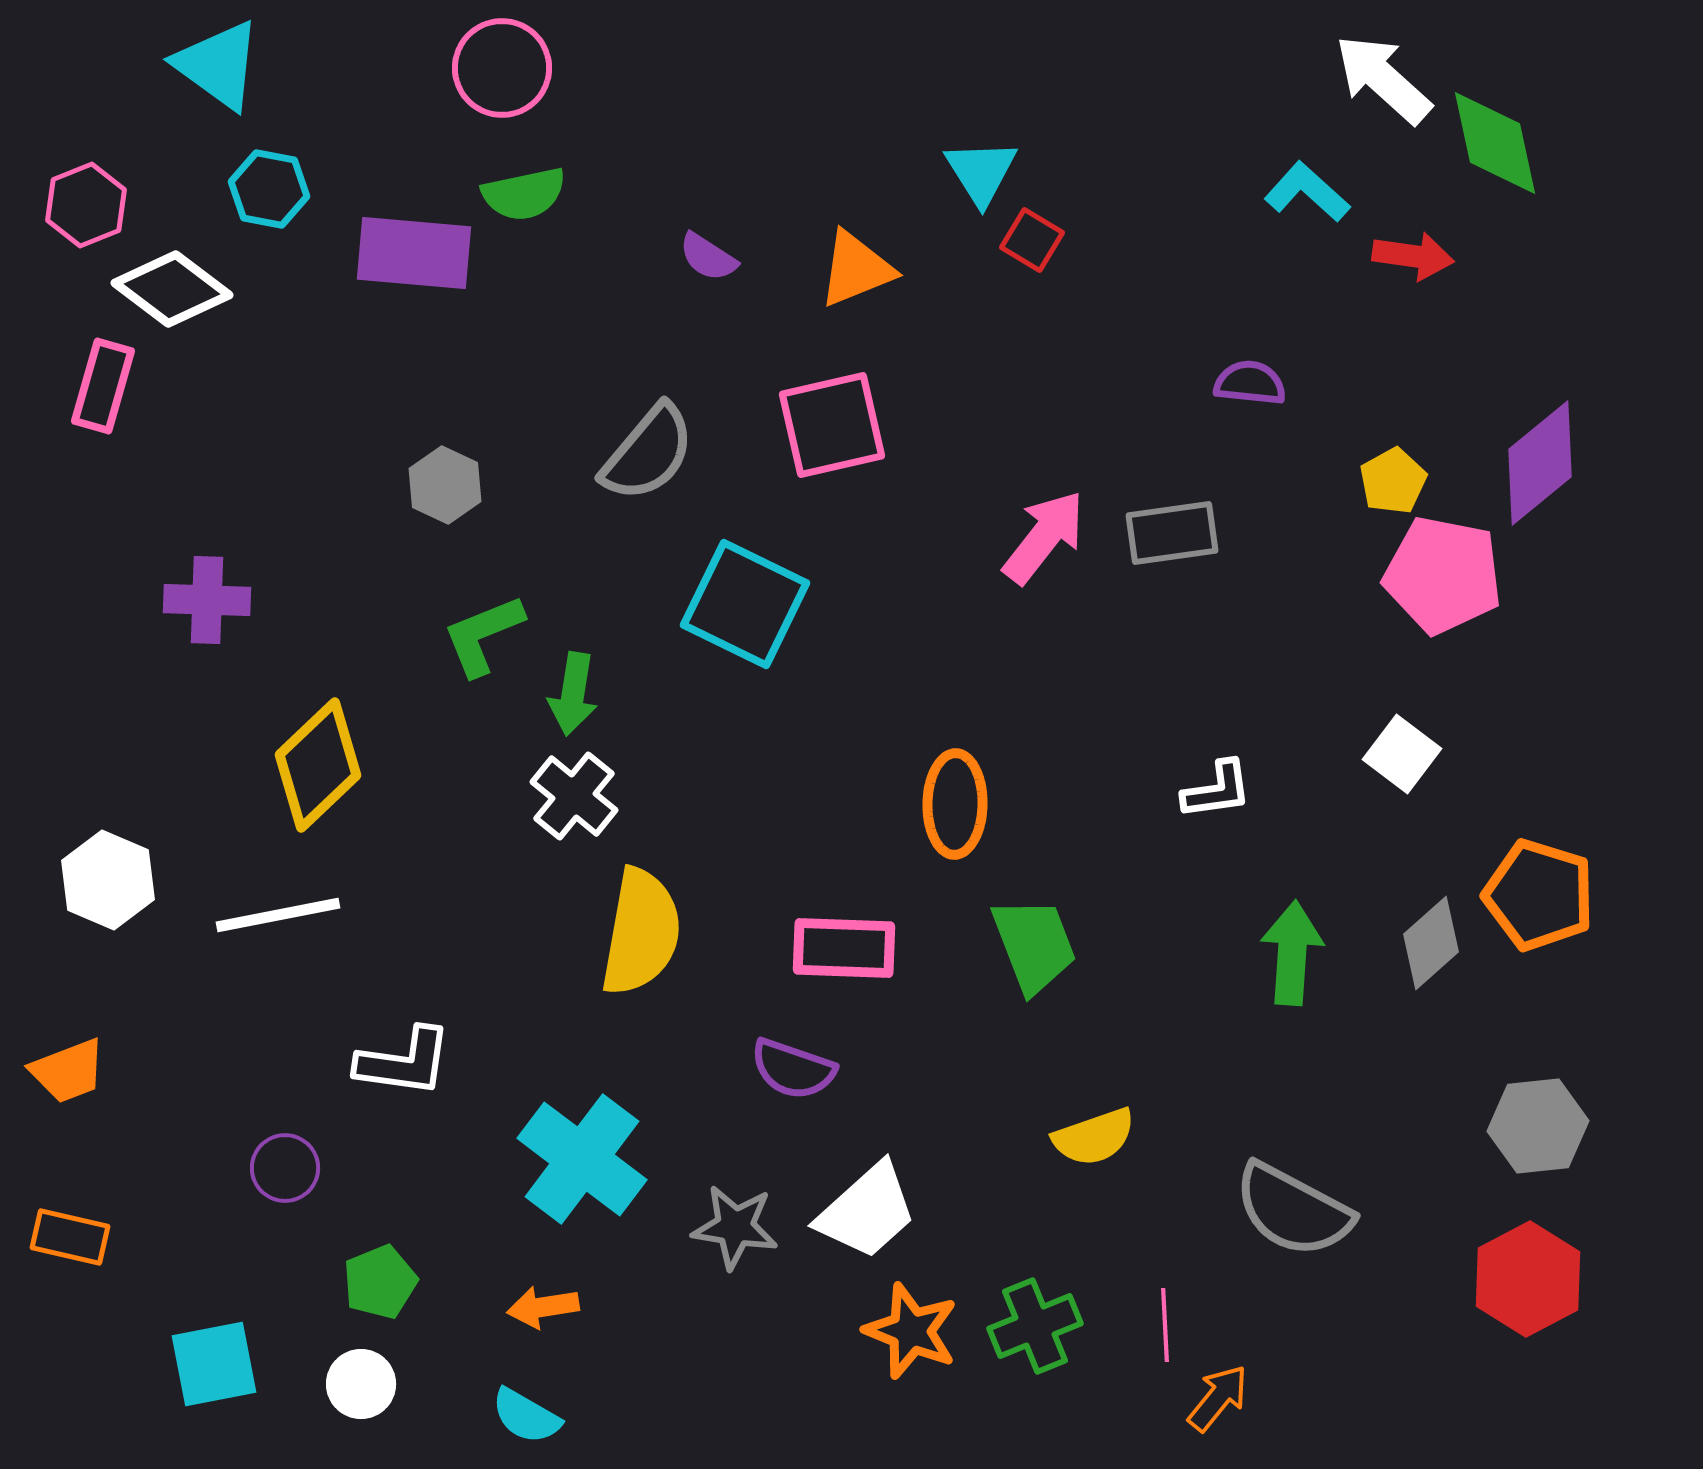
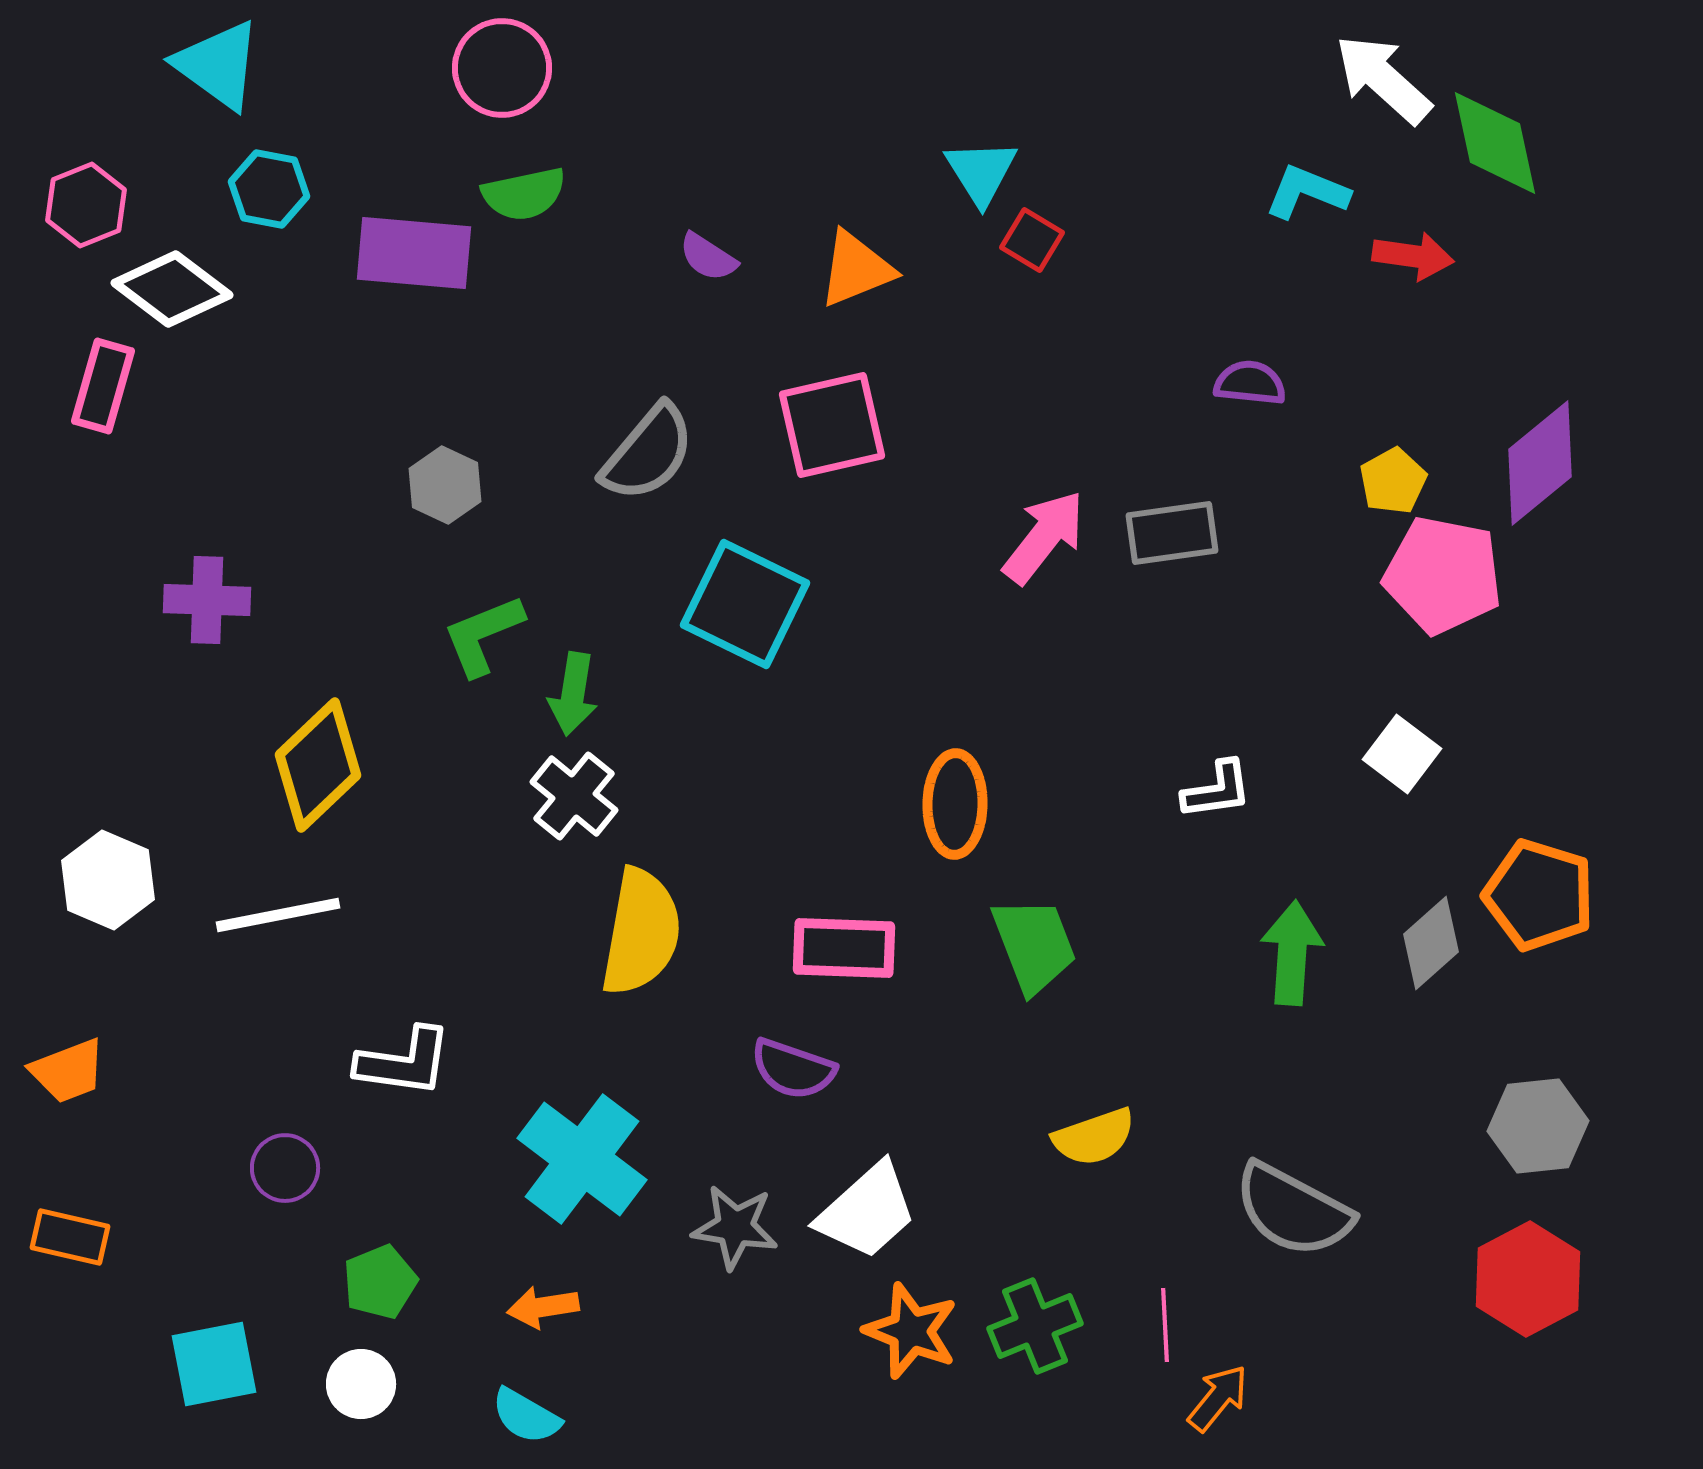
cyan L-shape at (1307, 192): rotated 20 degrees counterclockwise
